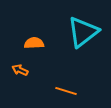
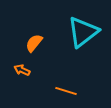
orange semicircle: rotated 48 degrees counterclockwise
orange arrow: moved 2 px right
